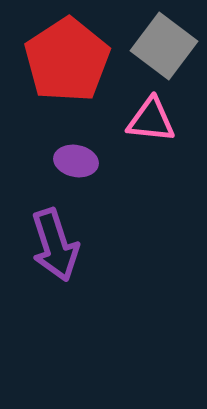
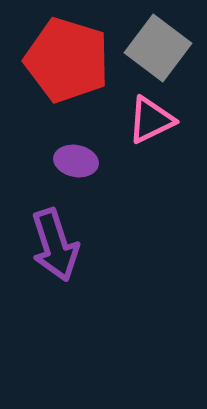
gray square: moved 6 px left, 2 px down
red pentagon: rotated 22 degrees counterclockwise
pink triangle: rotated 32 degrees counterclockwise
